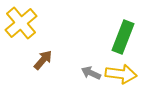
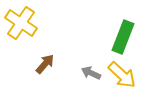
yellow cross: rotated 16 degrees counterclockwise
brown arrow: moved 2 px right, 4 px down
yellow arrow: moved 1 px right, 1 px down; rotated 36 degrees clockwise
